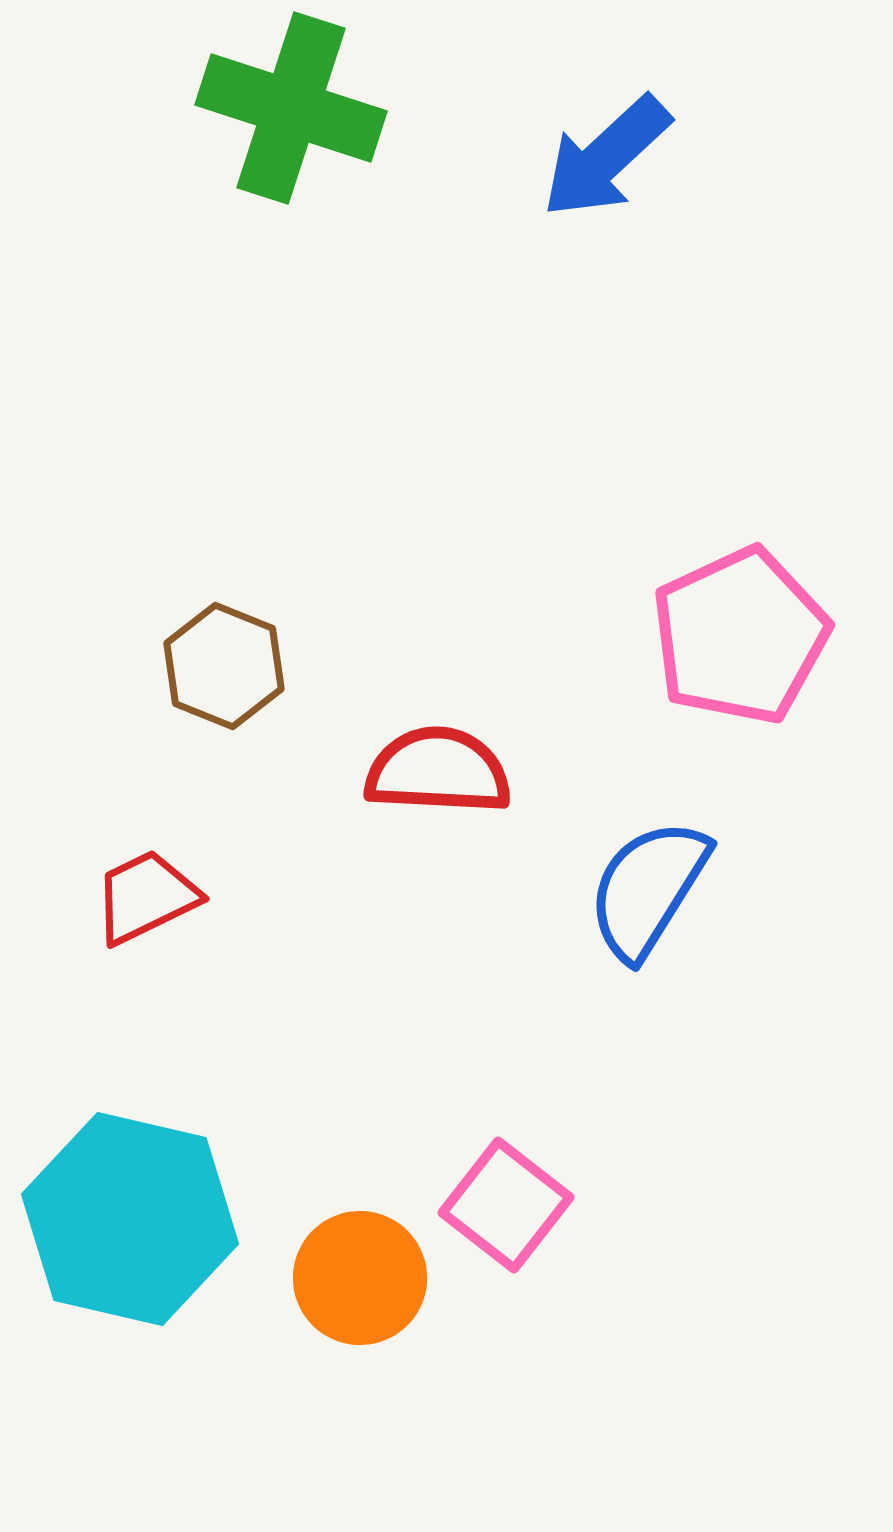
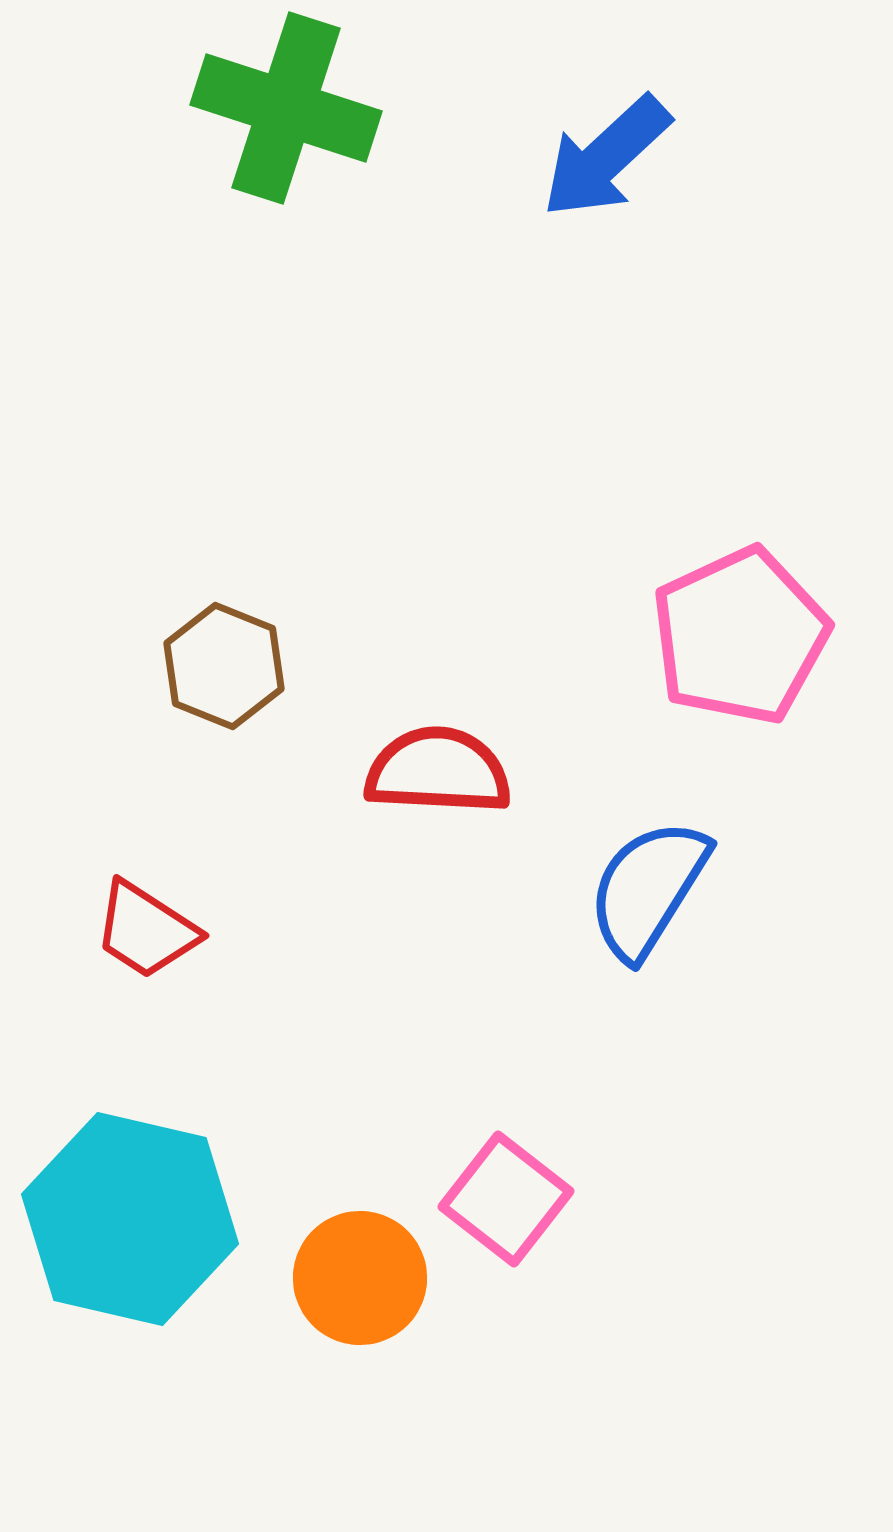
green cross: moved 5 px left
red trapezoid: moved 33 px down; rotated 121 degrees counterclockwise
pink square: moved 6 px up
